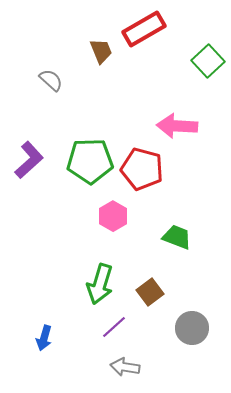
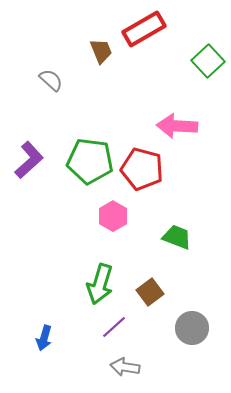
green pentagon: rotated 9 degrees clockwise
